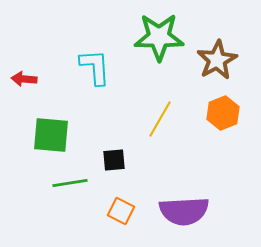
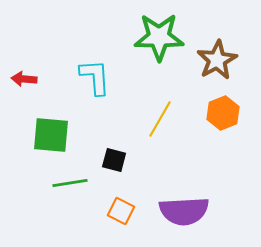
cyan L-shape: moved 10 px down
black square: rotated 20 degrees clockwise
